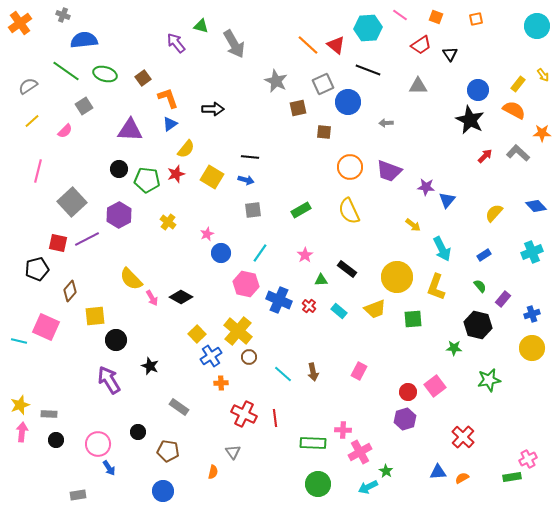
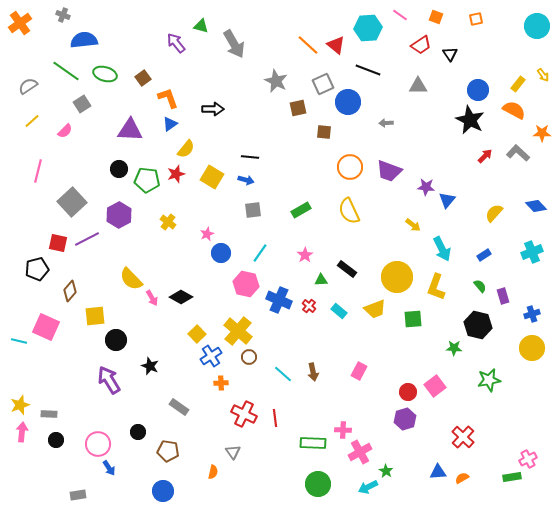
gray square at (84, 106): moved 2 px left, 2 px up
purple rectangle at (503, 299): moved 3 px up; rotated 56 degrees counterclockwise
